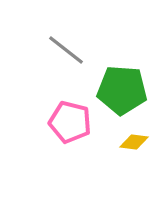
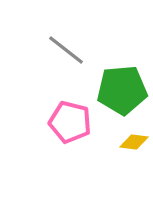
green pentagon: rotated 9 degrees counterclockwise
